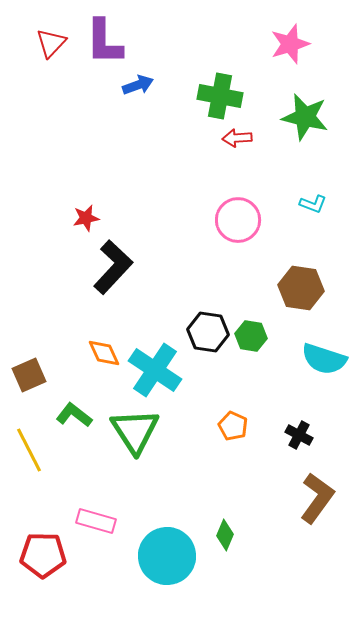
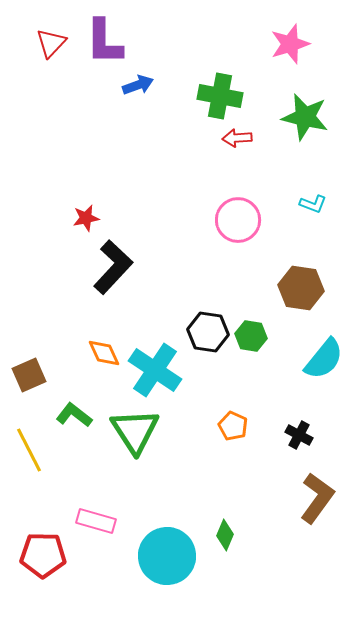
cyan semicircle: rotated 69 degrees counterclockwise
